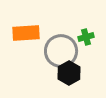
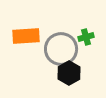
orange rectangle: moved 3 px down
gray circle: moved 2 px up
